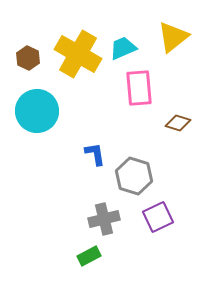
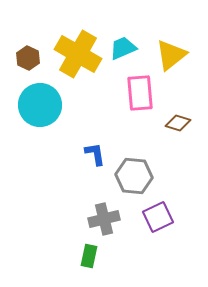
yellow triangle: moved 2 px left, 18 px down
pink rectangle: moved 1 px right, 5 px down
cyan circle: moved 3 px right, 6 px up
gray hexagon: rotated 12 degrees counterclockwise
green rectangle: rotated 50 degrees counterclockwise
